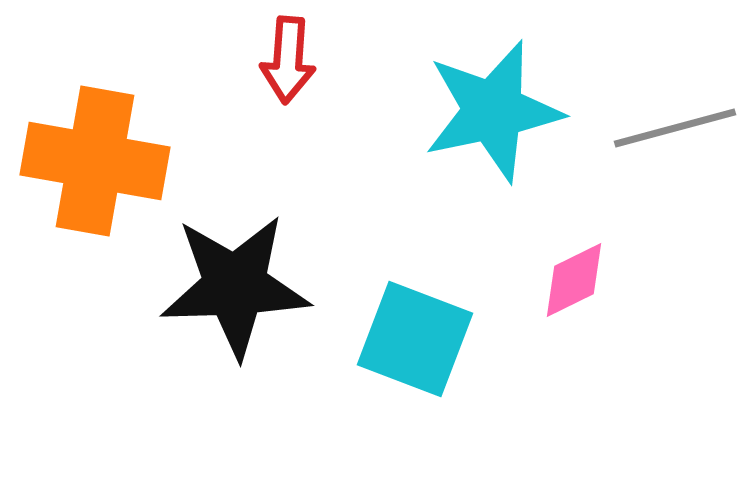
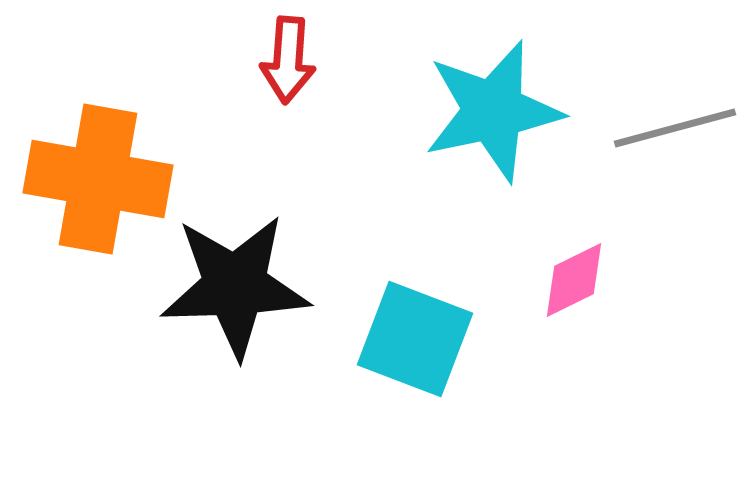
orange cross: moved 3 px right, 18 px down
